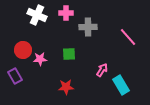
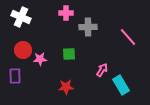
white cross: moved 16 px left, 2 px down
purple rectangle: rotated 28 degrees clockwise
